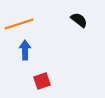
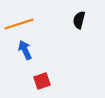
black semicircle: rotated 114 degrees counterclockwise
blue arrow: rotated 24 degrees counterclockwise
